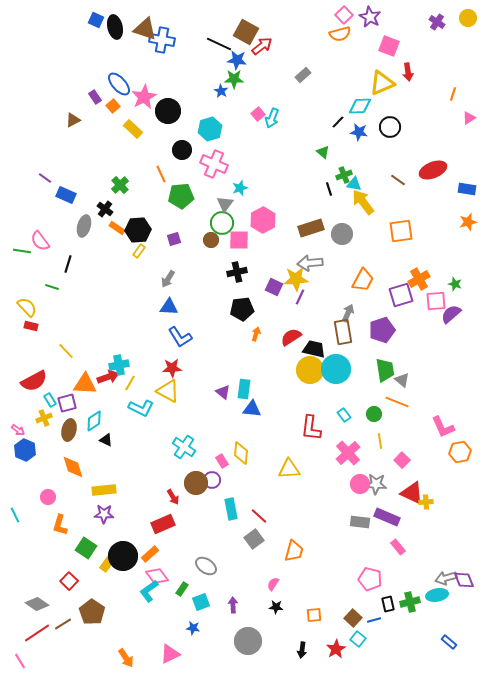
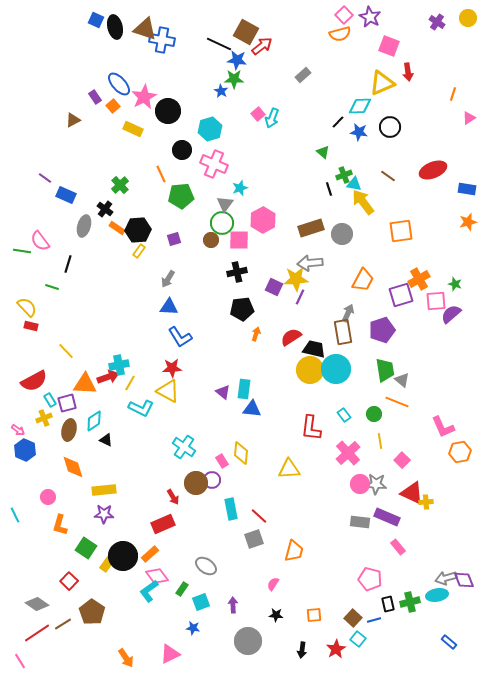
yellow rectangle at (133, 129): rotated 18 degrees counterclockwise
brown line at (398, 180): moved 10 px left, 4 px up
gray square at (254, 539): rotated 18 degrees clockwise
black star at (276, 607): moved 8 px down
